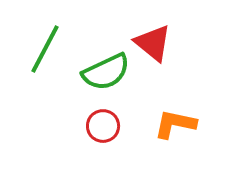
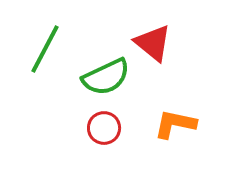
green semicircle: moved 5 px down
red circle: moved 1 px right, 2 px down
